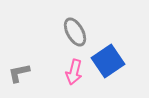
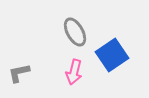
blue square: moved 4 px right, 6 px up
